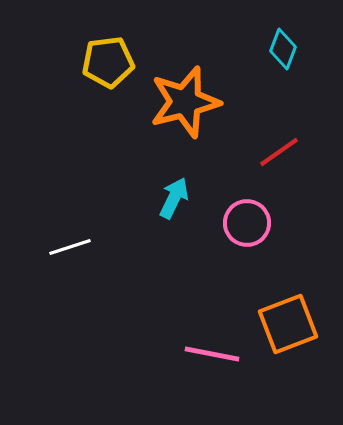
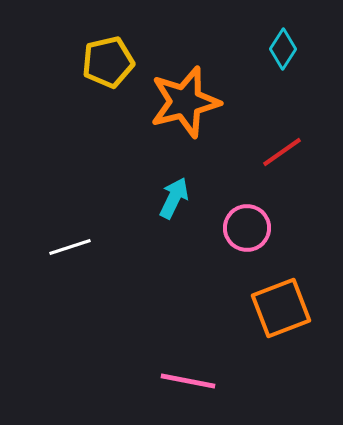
cyan diamond: rotated 12 degrees clockwise
yellow pentagon: rotated 6 degrees counterclockwise
red line: moved 3 px right
pink circle: moved 5 px down
orange square: moved 7 px left, 16 px up
pink line: moved 24 px left, 27 px down
